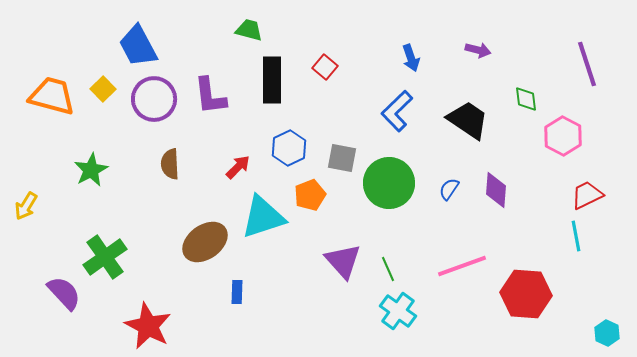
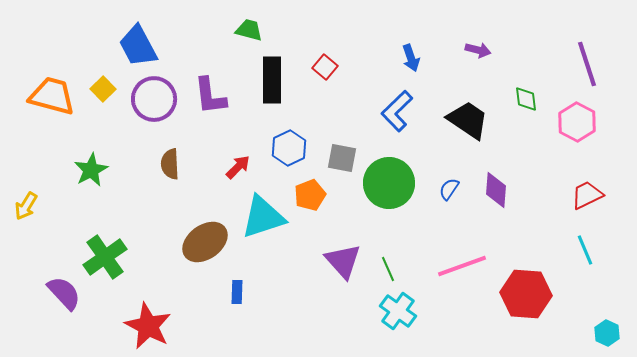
pink hexagon: moved 14 px right, 14 px up
cyan line: moved 9 px right, 14 px down; rotated 12 degrees counterclockwise
